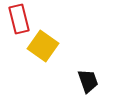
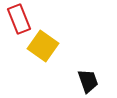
red rectangle: rotated 8 degrees counterclockwise
